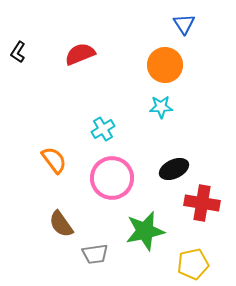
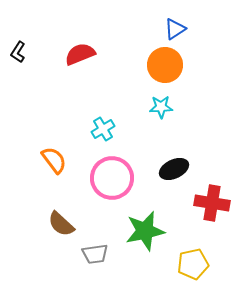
blue triangle: moved 9 px left, 5 px down; rotated 30 degrees clockwise
red cross: moved 10 px right
brown semicircle: rotated 12 degrees counterclockwise
